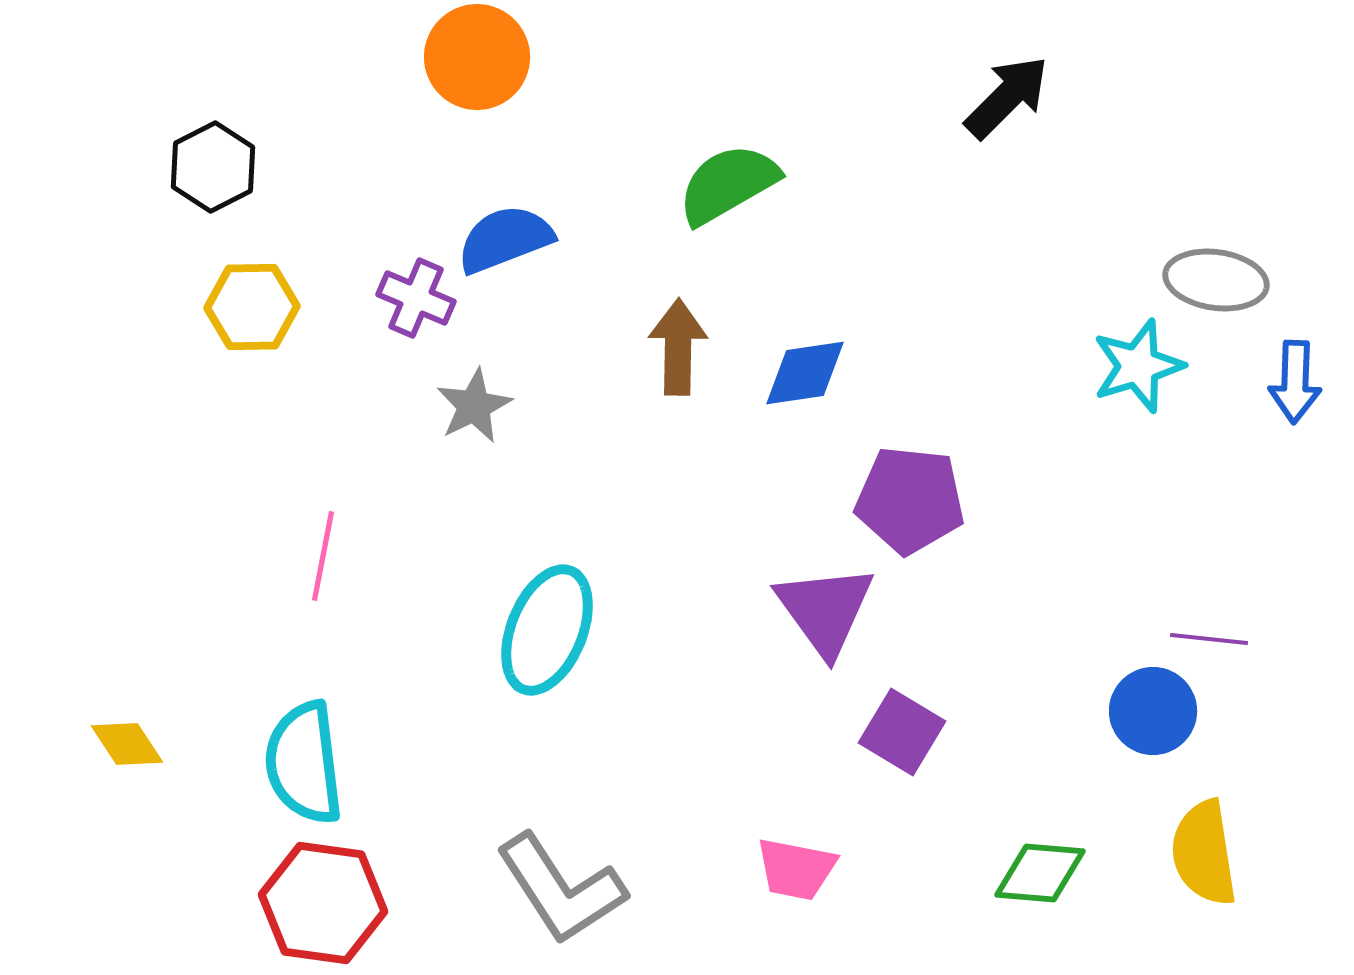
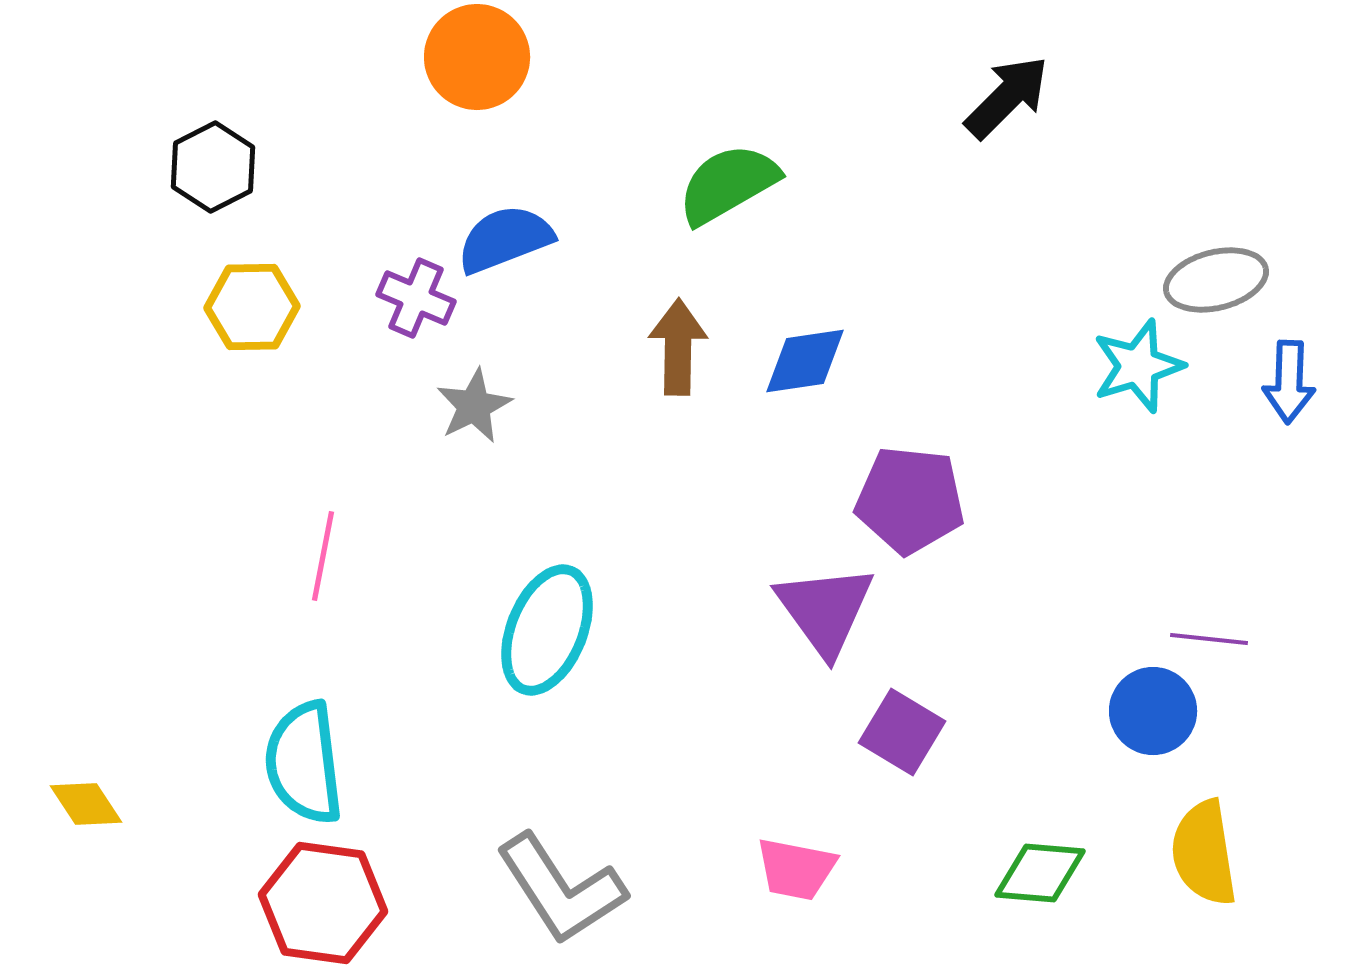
gray ellipse: rotated 22 degrees counterclockwise
blue diamond: moved 12 px up
blue arrow: moved 6 px left
yellow diamond: moved 41 px left, 60 px down
